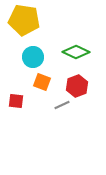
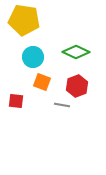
gray line: rotated 35 degrees clockwise
